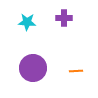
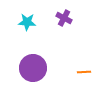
purple cross: rotated 28 degrees clockwise
orange line: moved 8 px right, 1 px down
